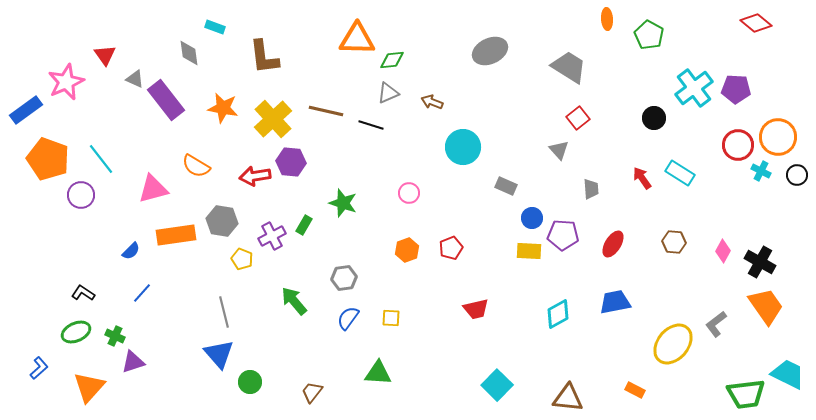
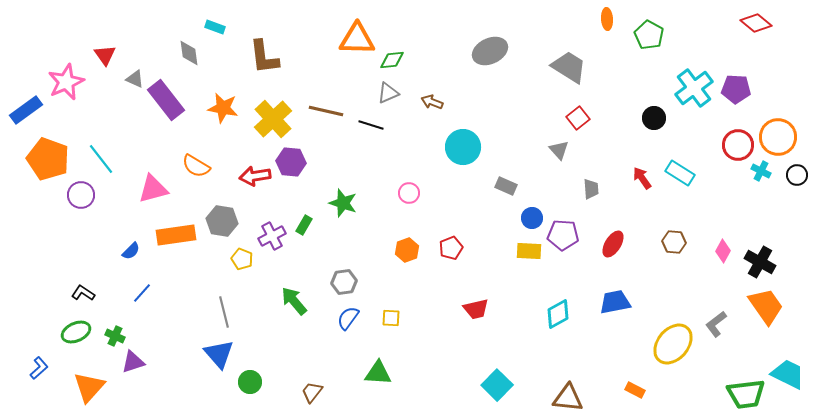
gray hexagon at (344, 278): moved 4 px down
